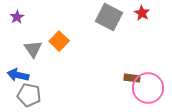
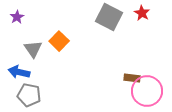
blue arrow: moved 1 px right, 3 px up
pink circle: moved 1 px left, 3 px down
